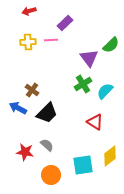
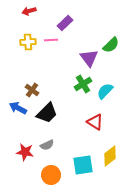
gray semicircle: rotated 112 degrees clockwise
